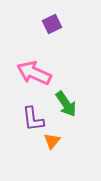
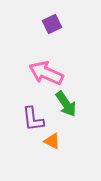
pink arrow: moved 12 px right
orange triangle: rotated 42 degrees counterclockwise
